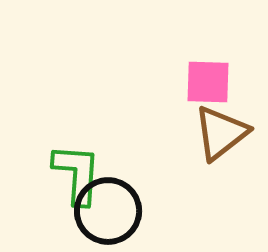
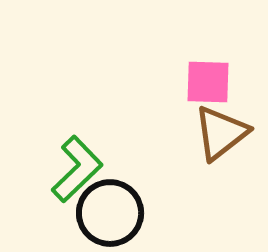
green L-shape: moved 5 px up; rotated 42 degrees clockwise
black circle: moved 2 px right, 2 px down
